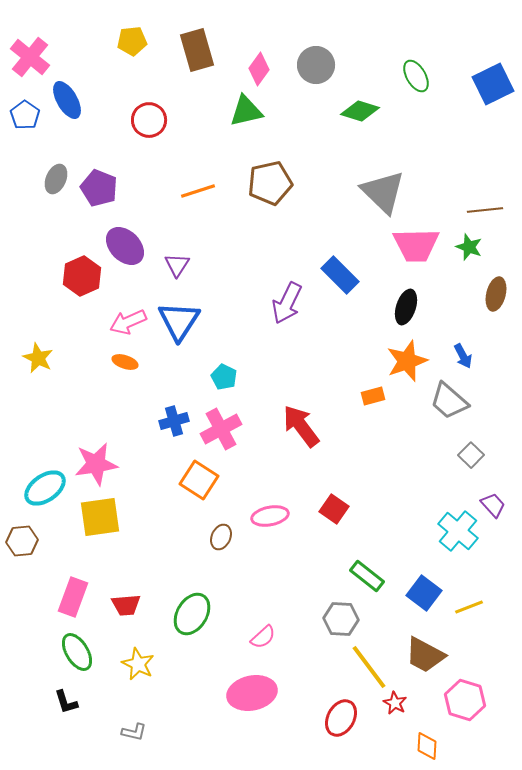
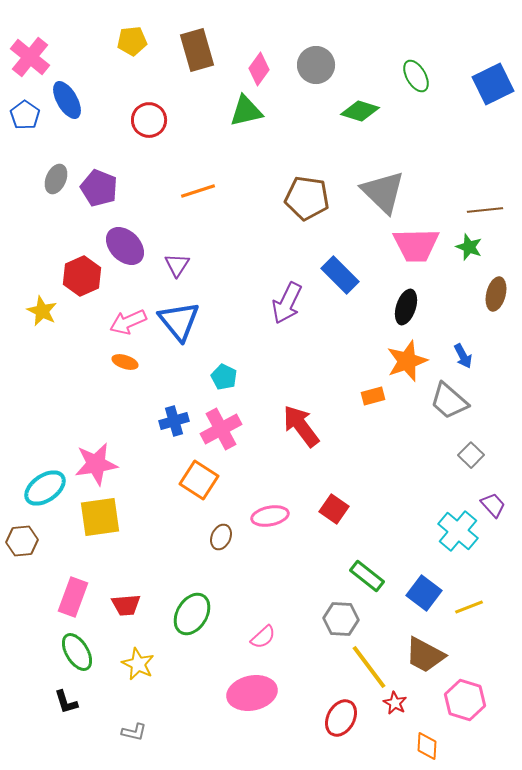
brown pentagon at (270, 183): moved 37 px right, 15 px down; rotated 21 degrees clockwise
blue triangle at (179, 321): rotated 12 degrees counterclockwise
yellow star at (38, 358): moved 4 px right, 47 px up
